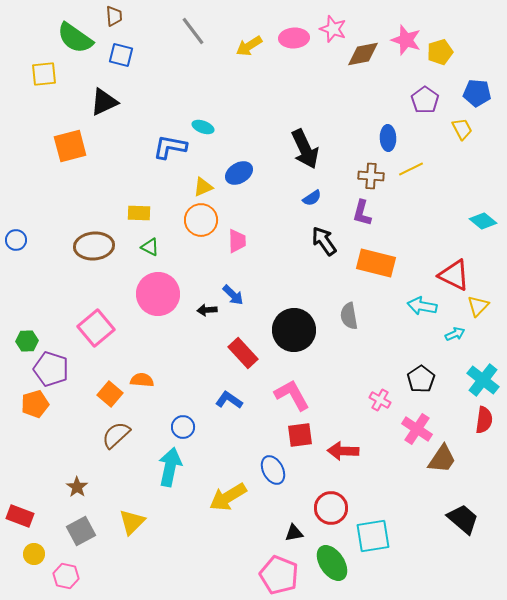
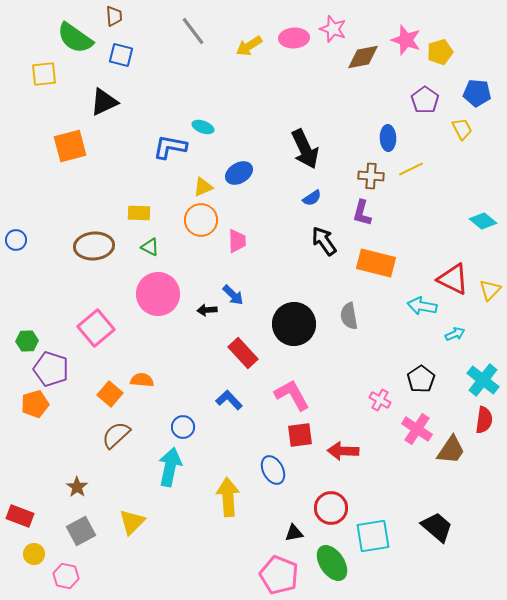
brown diamond at (363, 54): moved 3 px down
red triangle at (454, 275): moved 1 px left, 4 px down
yellow triangle at (478, 306): moved 12 px right, 16 px up
black circle at (294, 330): moved 6 px up
blue L-shape at (229, 400): rotated 12 degrees clockwise
brown trapezoid at (442, 459): moved 9 px right, 9 px up
yellow arrow at (228, 497): rotated 117 degrees clockwise
black trapezoid at (463, 519): moved 26 px left, 8 px down
